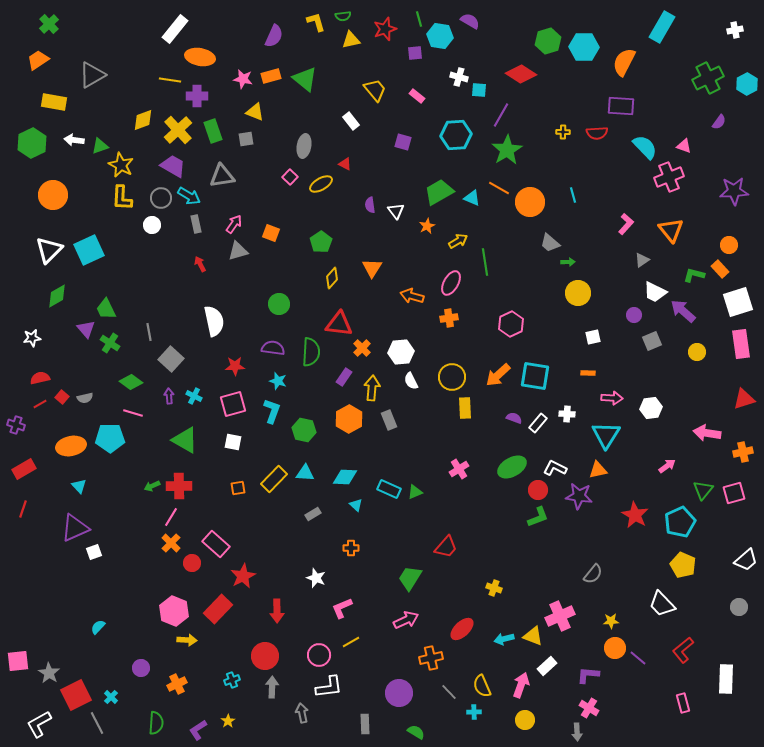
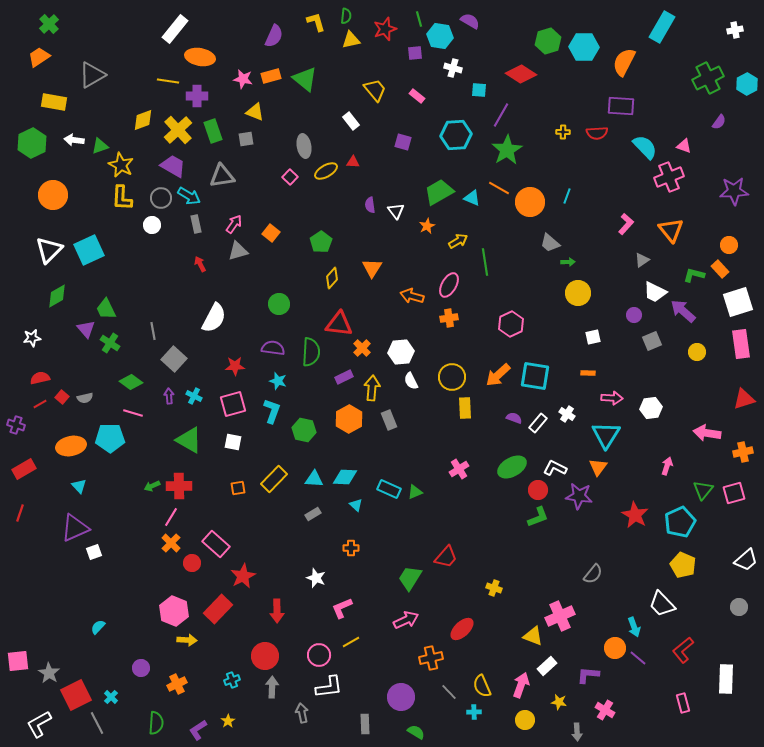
green semicircle at (343, 16): moved 3 px right; rotated 77 degrees counterclockwise
orange trapezoid at (38, 60): moved 1 px right, 3 px up
white cross at (459, 77): moved 6 px left, 9 px up
yellow line at (170, 80): moved 2 px left, 1 px down
gray ellipse at (304, 146): rotated 20 degrees counterclockwise
red triangle at (345, 164): moved 8 px right, 2 px up; rotated 24 degrees counterclockwise
yellow ellipse at (321, 184): moved 5 px right, 13 px up
cyan line at (573, 195): moved 6 px left, 1 px down; rotated 35 degrees clockwise
orange square at (271, 233): rotated 18 degrees clockwise
pink ellipse at (451, 283): moved 2 px left, 2 px down
white semicircle at (214, 321): moved 3 px up; rotated 40 degrees clockwise
gray line at (149, 332): moved 4 px right, 1 px up
gray square at (171, 359): moved 3 px right
purple rectangle at (344, 377): rotated 30 degrees clockwise
white cross at (567, 414): rotated 28 degrees clockwise
green triangle at (185, 440): moved 4 px right
pink arrow at (667, 466): rotated 36 degrees counterclockwise
orange triangle at (598, 470): moved 3 px up; rotated 42 degrees counterclockwise
cyan triangle at (305, 473): moved 9 px right, 6 px down
red line at (23, 509): moved 3 px left, 4 px down
red trapezoid at (446, 547): moved 10 px down
yellow star at (611, 621): moved 52 px left, 81 px down; rotated 14 degrees clockwise
cyan arrow at (504, 639): moved 130 px right, 12 px up; rotated 96 degrees counterclockwise
purple circle at (399, 693): moved 2 px right, 4 px down
pink cross at (589, 708): moved 16 px right, 2 px down
